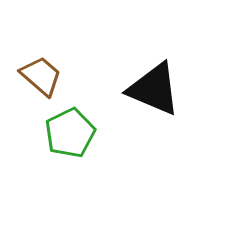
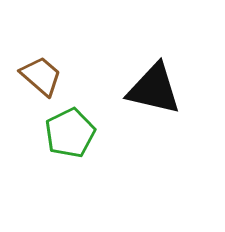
black triangle: rotated 10 degrees counterclockwise
